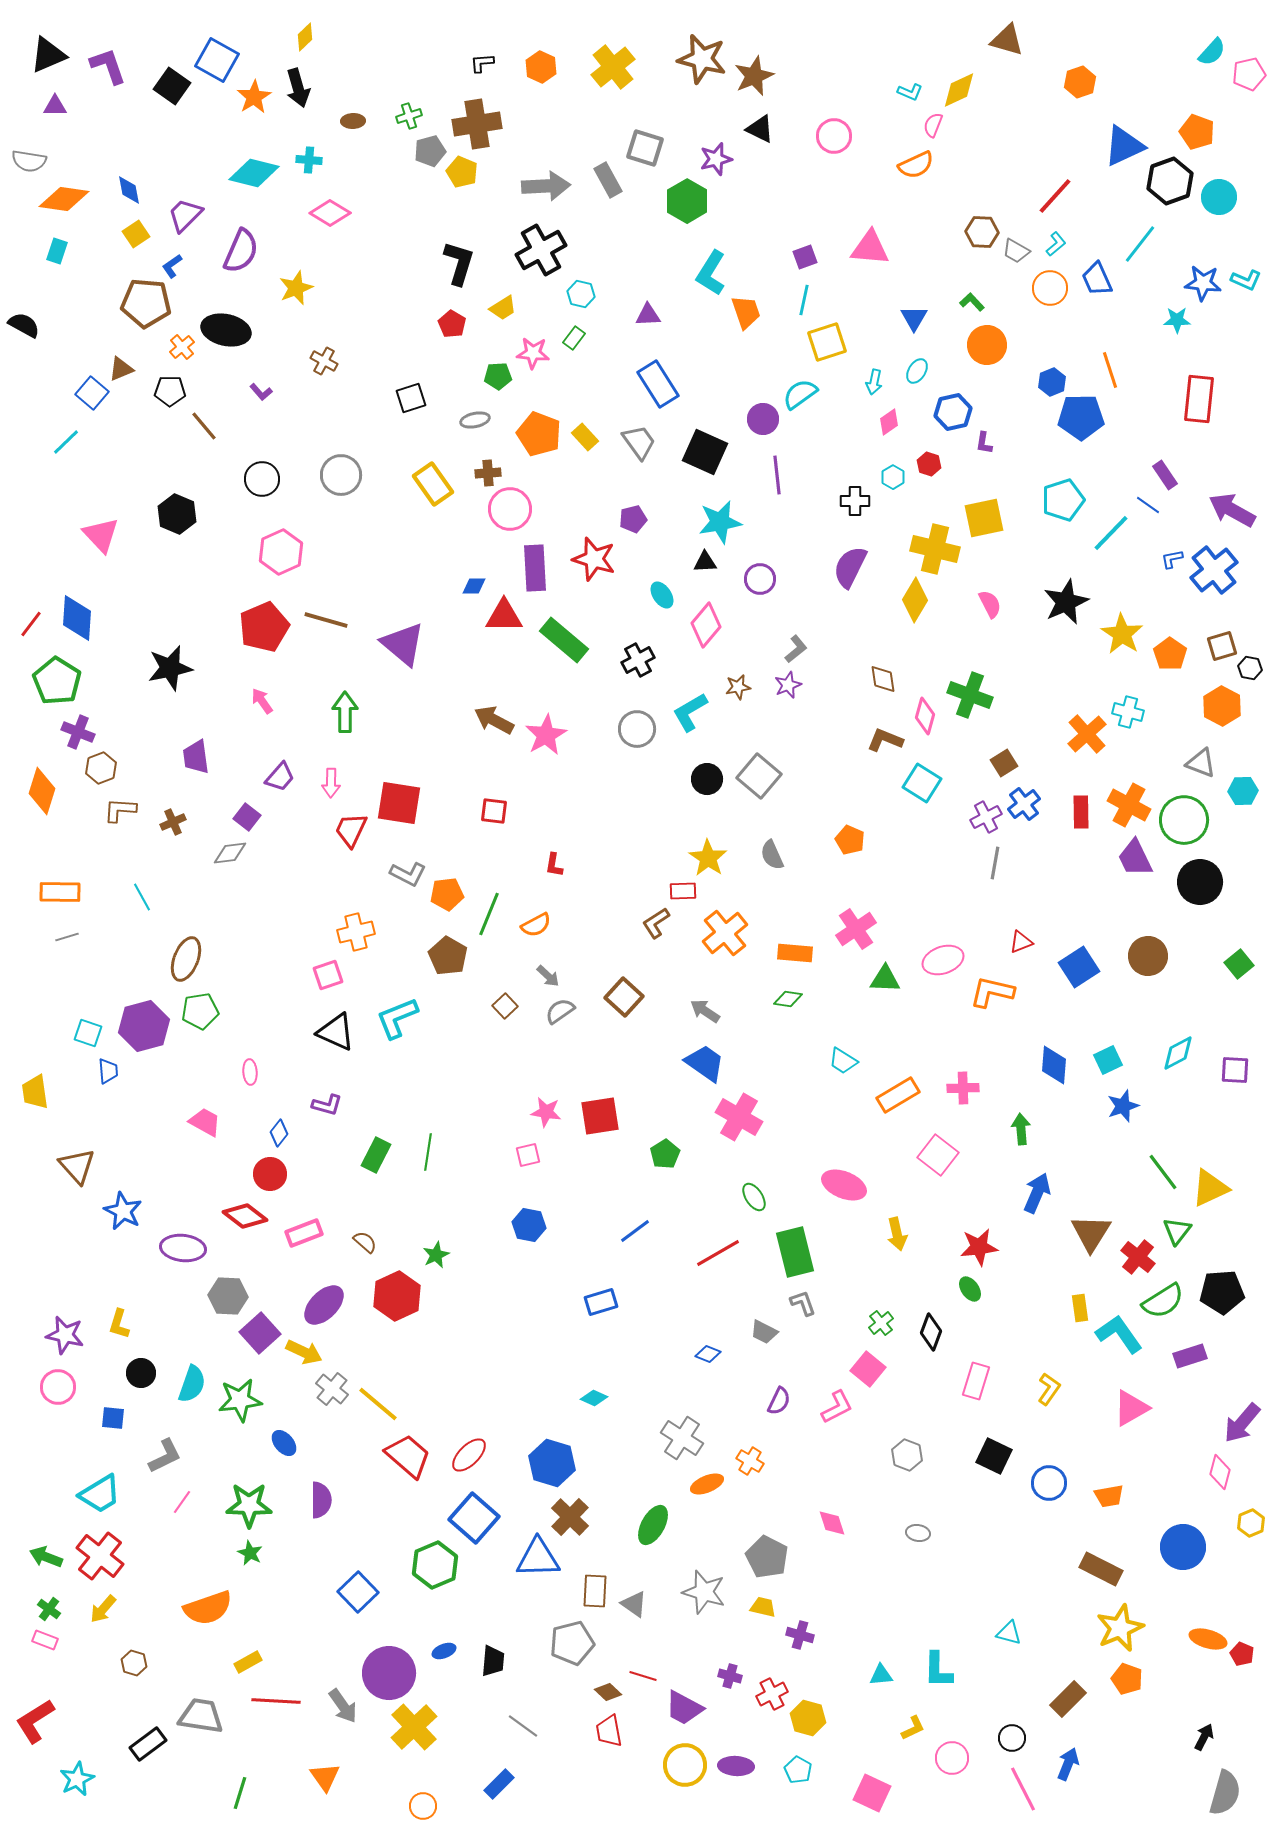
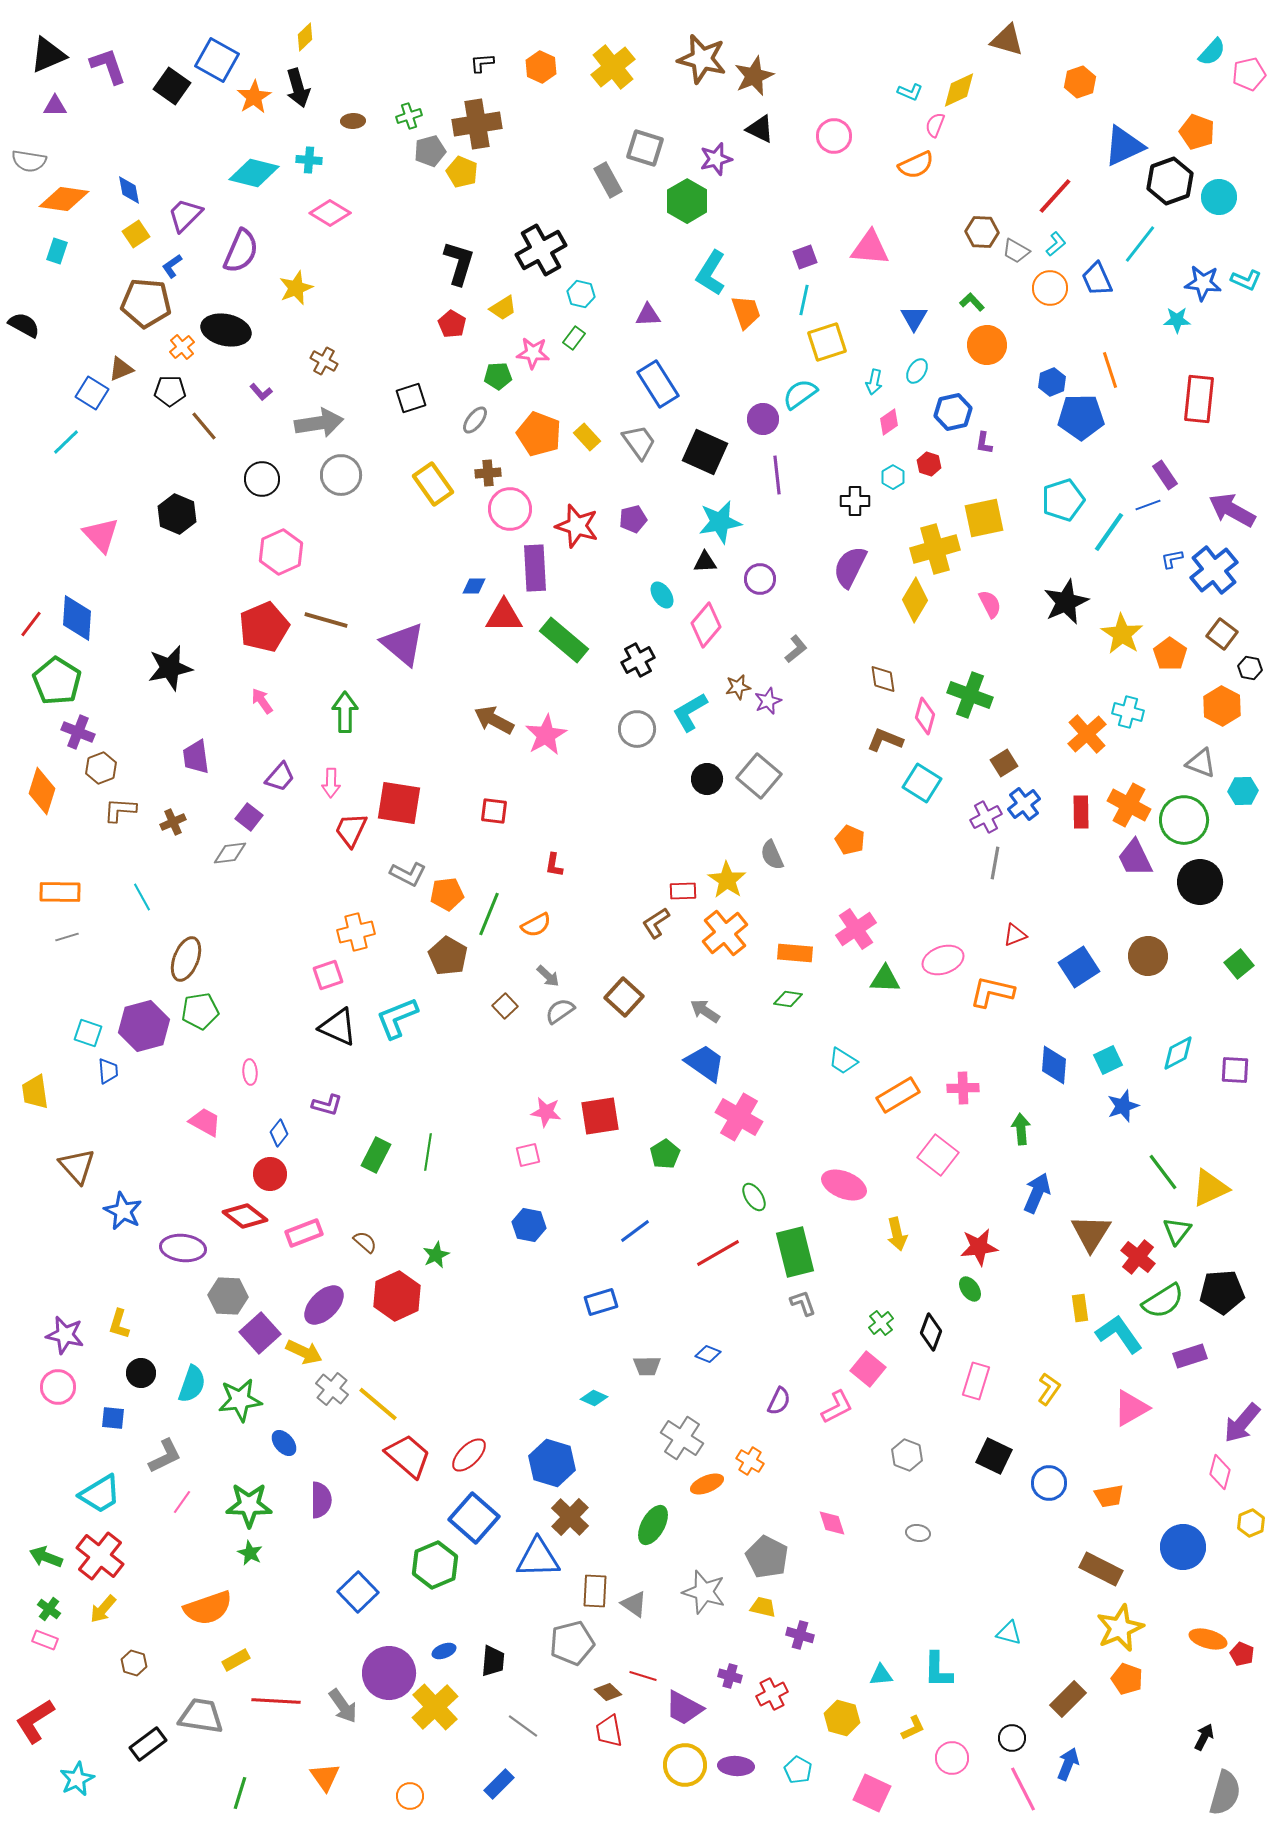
pink semicircle at (933, 125): moved 2 px right
gray arrow at (546, 186): moved 227 px left, 237 px down; rotated 6 degrees counterclockwise
blue square at (92, 393): rotated 8 degrees counterclockwise
gray ellipse at (475, 420): rotated 40 degrees counterclockwise
yellow rectangle at (585, 437): moved 2 px right
blue line at (1148, 505): rotated 55 degrees counterclockwise
cyan line at (1111, 533): moved 2 px left, 1 px up; rotated 9 degrees counterclockwise
yellow cross at (935, 549): rotated 30 degrees counterclockwise
red star at (594, 559): moved 17 px left, 33 px up
brown square at (1222, 646): moved 12 px up; rotated 36 degrees counterclockwise
purple star at (788, 685): moved 20 px left, 16 px down
purple square at (247, 817): moved 2 px right
yellow star at (708, 858): moved 19 px right, 22 px down
red triangle at (1021, 942): moved 6 px left, 7 px up
black triangle at (336, 1032): moved 2 px right, 5 px up
gray trapezoid at (764, 1332): moved 117 px left, 34 px down; rotated 28 degrees counterclockwise
yellow rectangle at (248, 1662): moved 12 px left, 2 px up
yellow hexagon at (808, 1718): moved 34 px right
yellow cross at (414, 1727): moved 21 px right, 20 px up
orange circle at (423, 1806): moved 13 px left, 10 px up
